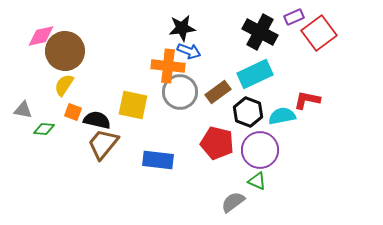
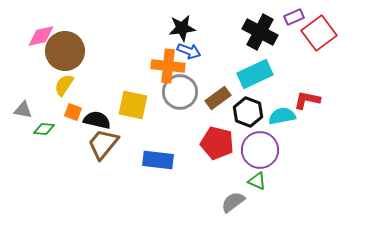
brown rectangle: moved 6 px down
